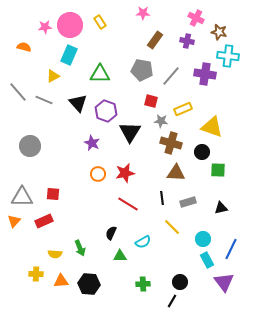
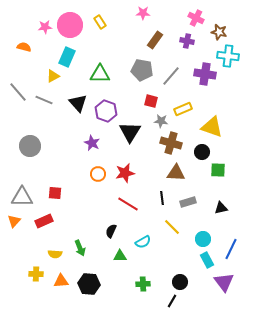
cyan rectangle at (69, 55): moved 2 px left, 2 px down
red square at (53, 194): moved 2 px right, 1 px up
black semicircle at (111, 233): moved 2 px up
